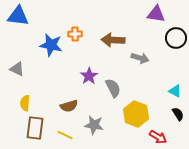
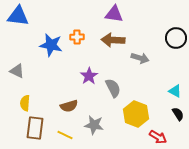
purple triangle: moved 42 px left
orange cross: moved 2 px right, 3 px down
gray triangle: moved 2 px down
